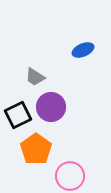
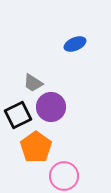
blue ellipse: moved 8 px left, 6 px up
gray trapezoid: moved 2 px left, 6 px down
orange pentagon: moved 2 px up
pink circle: moved 6 px left
